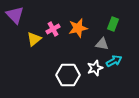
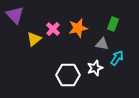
pink cross: rotated 16 degrees counterclockwise
cyan arrow: moved 3 px right, 3 px up; rotated 28 degrees counterclockwise
